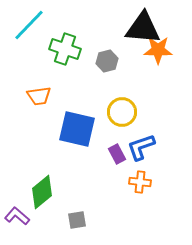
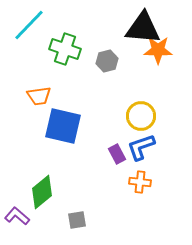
yellow circle: moved 19 px right, 4 px down
blue square: moved 14 px left, 3 px up
